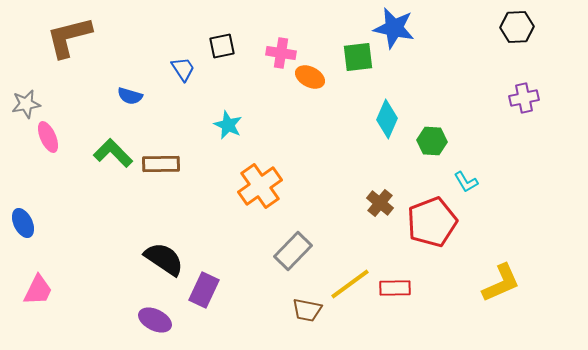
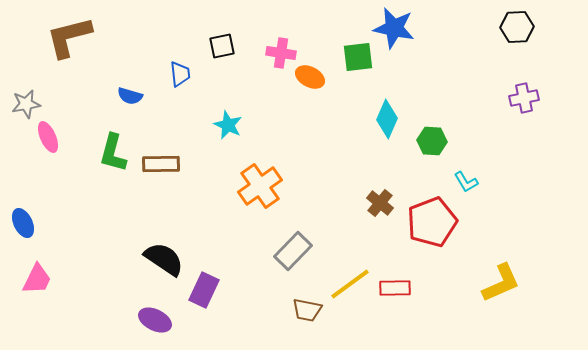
blue trapezoid: moved 3 px left, 5 px down; rotated 28 degrees clockwise
green L-shape: rotated 120 degrees counterclockwise
pink trapezoid: moved 1 px left, 11 px up
